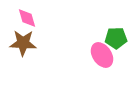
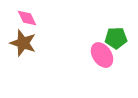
pink diamond: rotated 10 degrees counterclockwise
brown star: rotated 16 degrees clockwise
